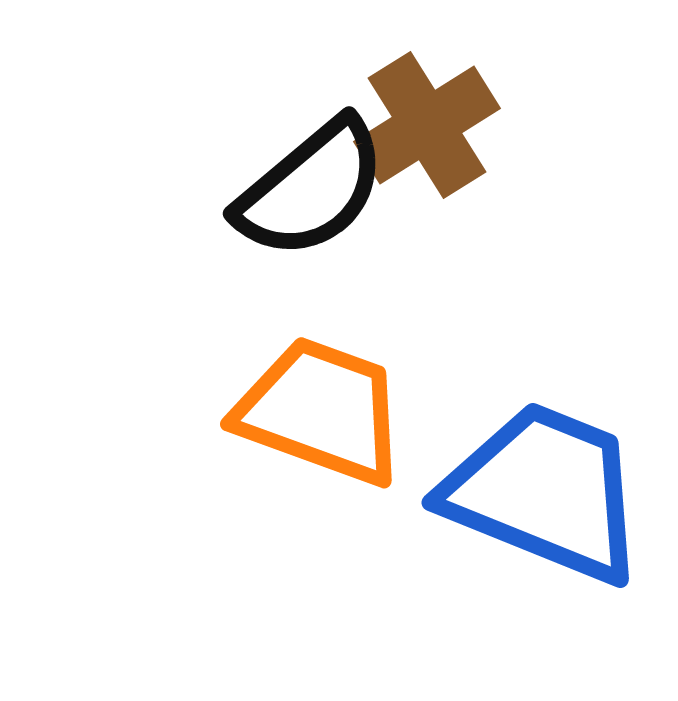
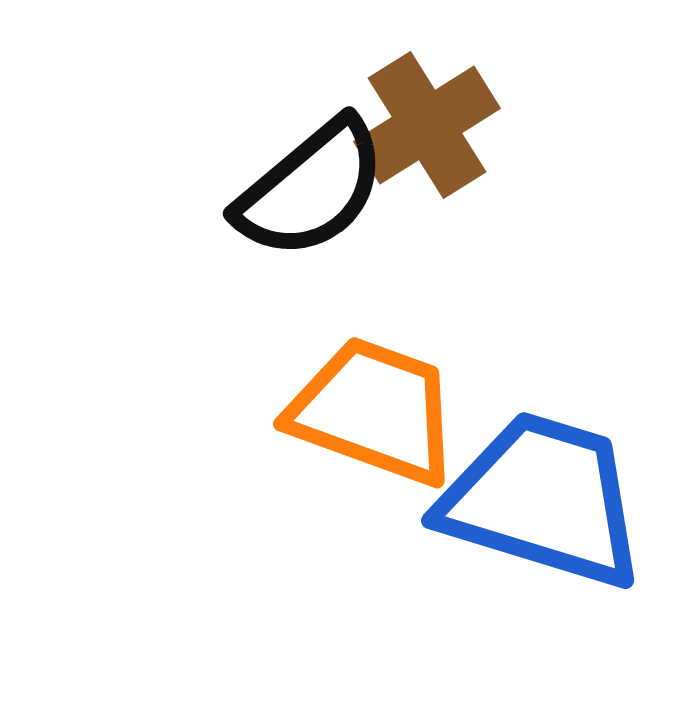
orange trapezoid: moved 53 px right
blue trapezoid: moved 2 px left, 8 px down; rotated 5 degrees counterclockwise
